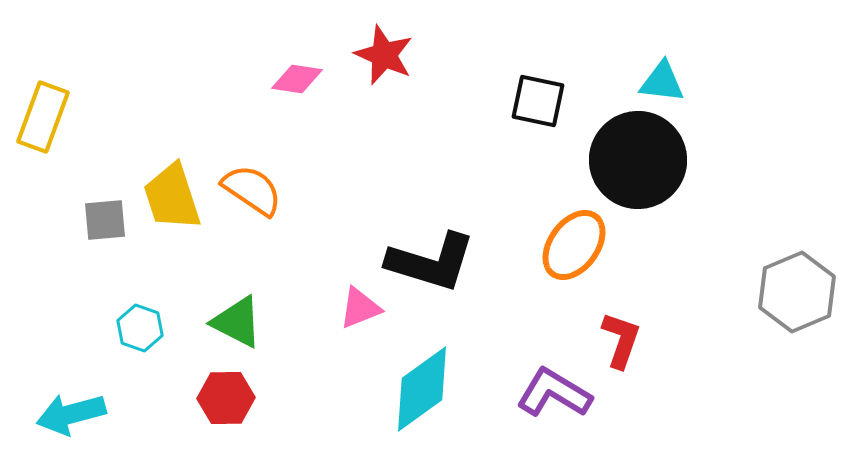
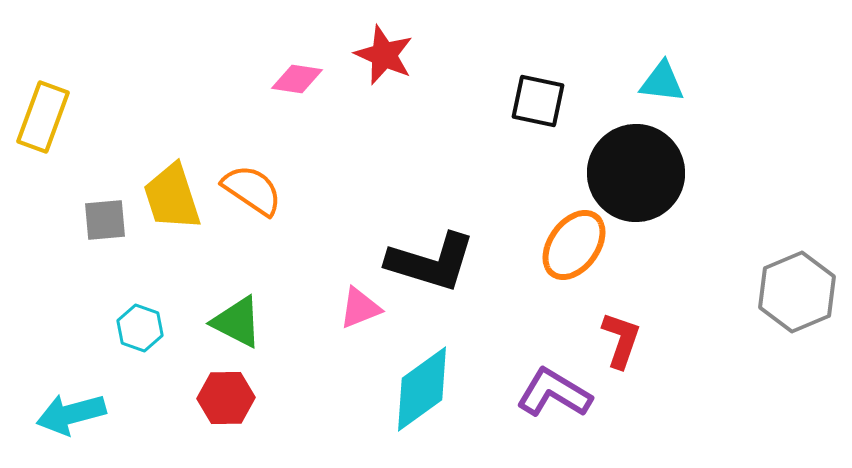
black circle: moved 2 px left, 13 px down
